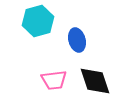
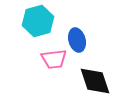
pink trapezoid: moved 21 px up
